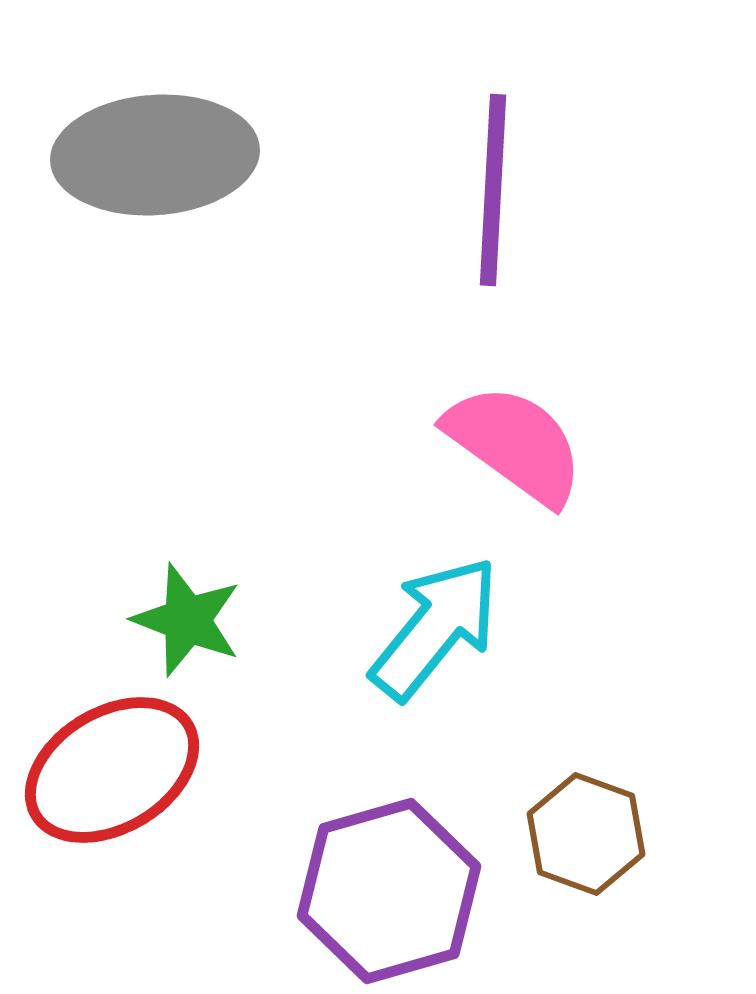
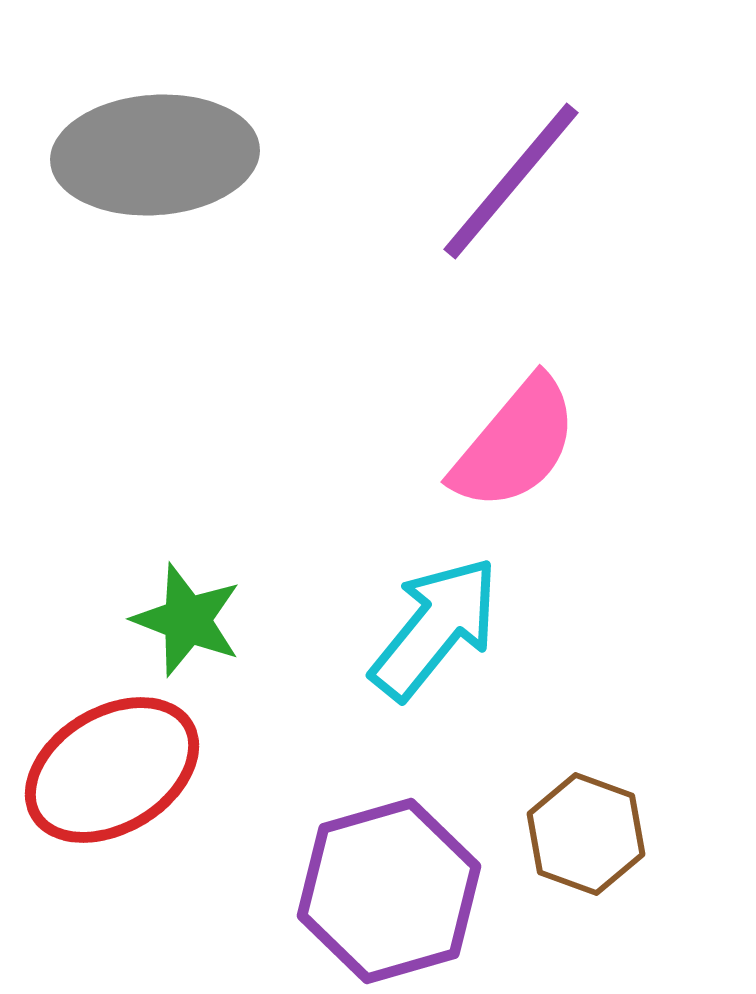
purple line: moved 18 px right, 9 px up; rotated 37 degrees clockwise
pink semicircle: rotated 94 degrees clockwise
